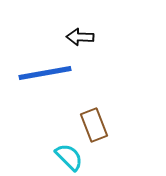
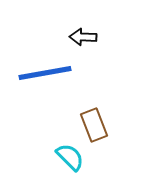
black arrow: moved 3 px right
cyan semicircle: moved 1 px right
